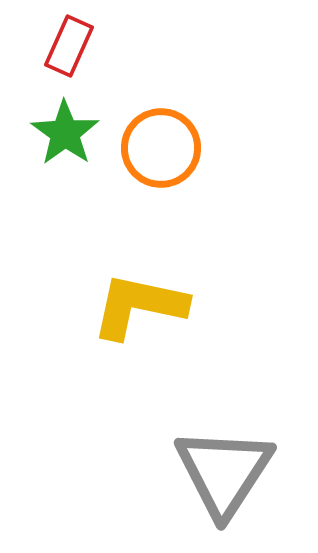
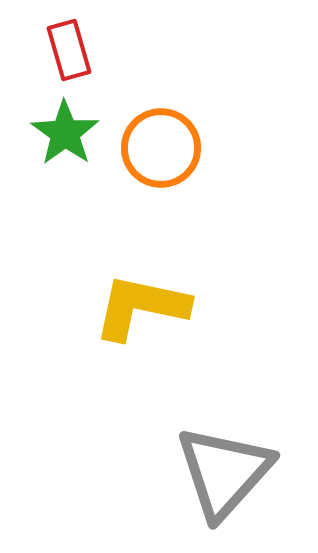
red rectangle: moved 4 px down; rotated 40 degrees counterclockwise
yellow L-shape: moved 2 px right, 1 px down
gray triangle: rotated 9 degrees clockwise
